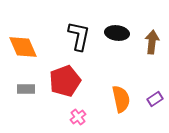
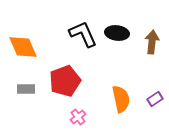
black L-shape: moved 4 px right, 2 px up; rotated 36 degrees counterclockwise
